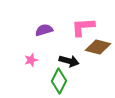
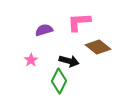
pink L-shape: moved 4 px left, 5 px up
brown diamond: rotated 25 degrees clockwise
pink star: rotated 16 degrees counterclockwise
